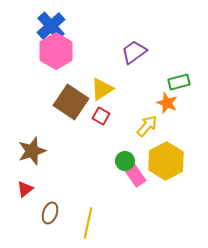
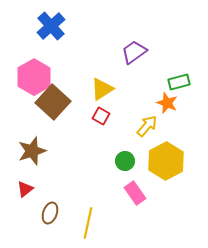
pink hexagon: moved 22 px left, 26 px down
brown square: moved 18 px left; rotated 8 degrees clockwise
pink rectangle: moved 18 px down
